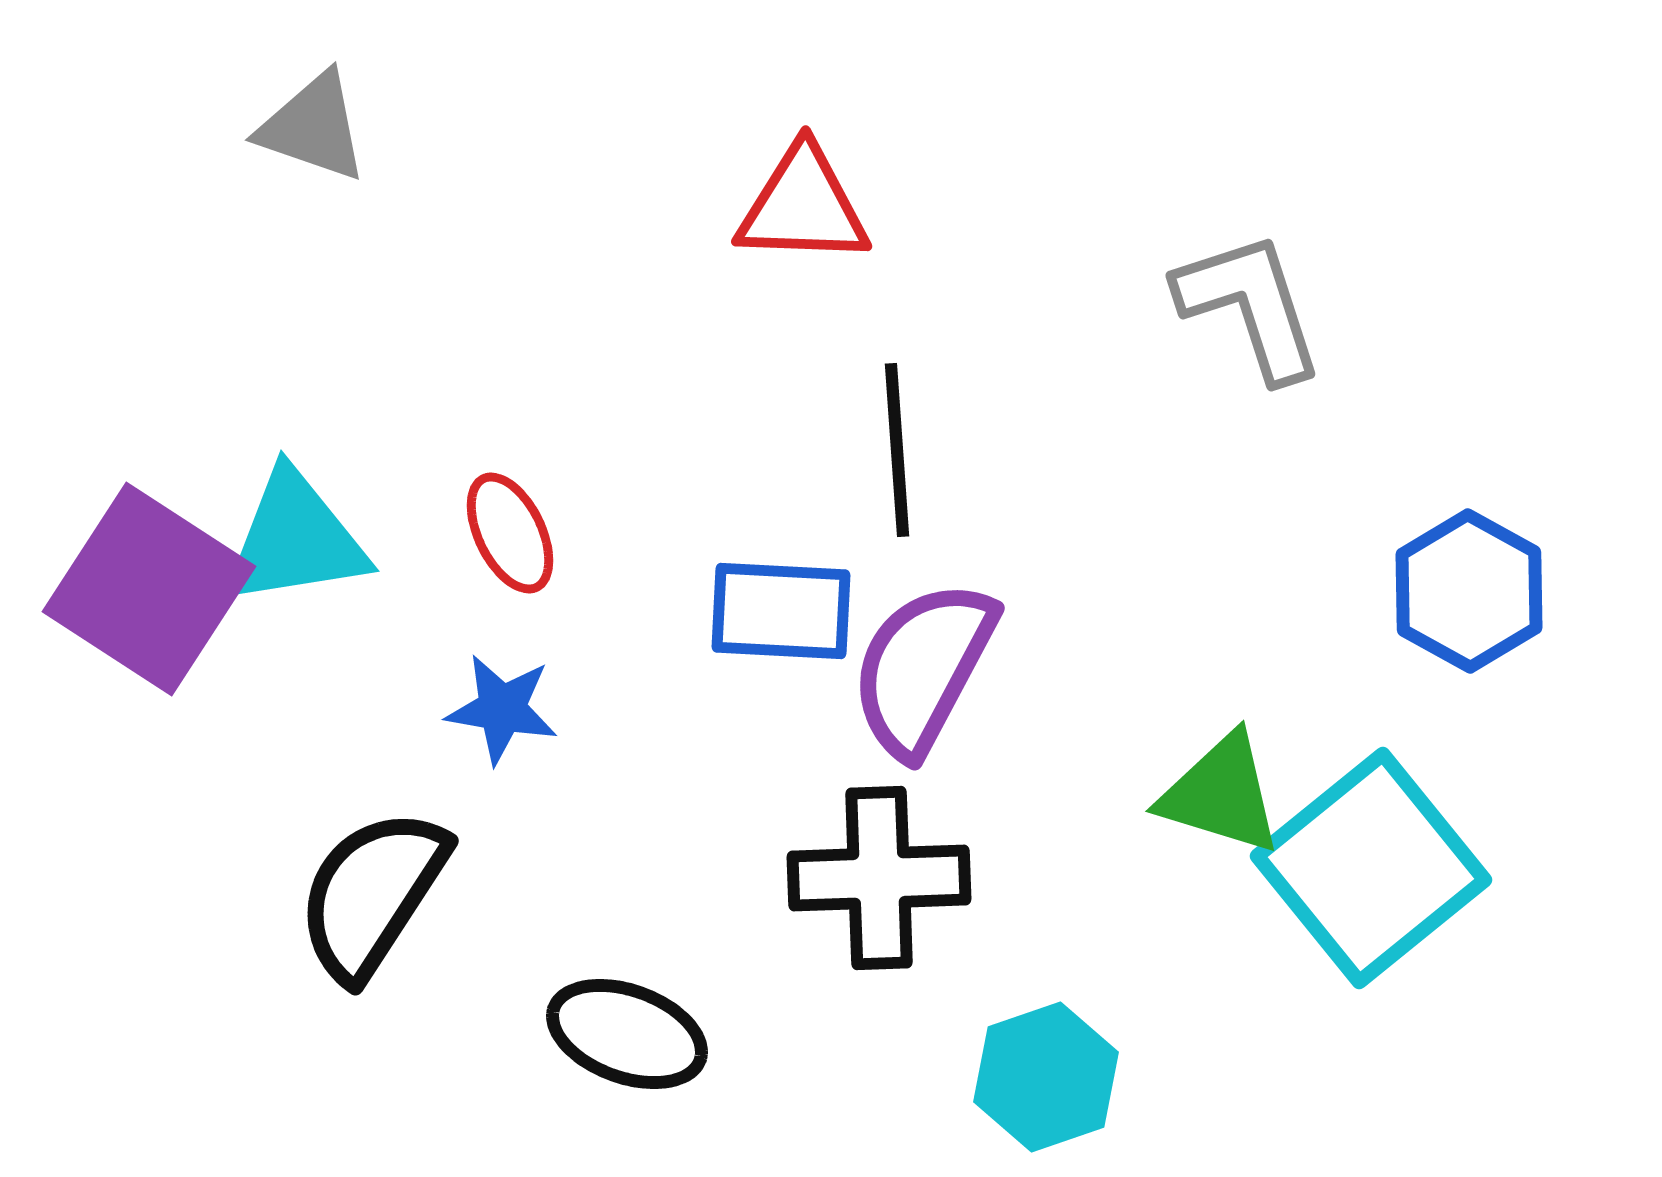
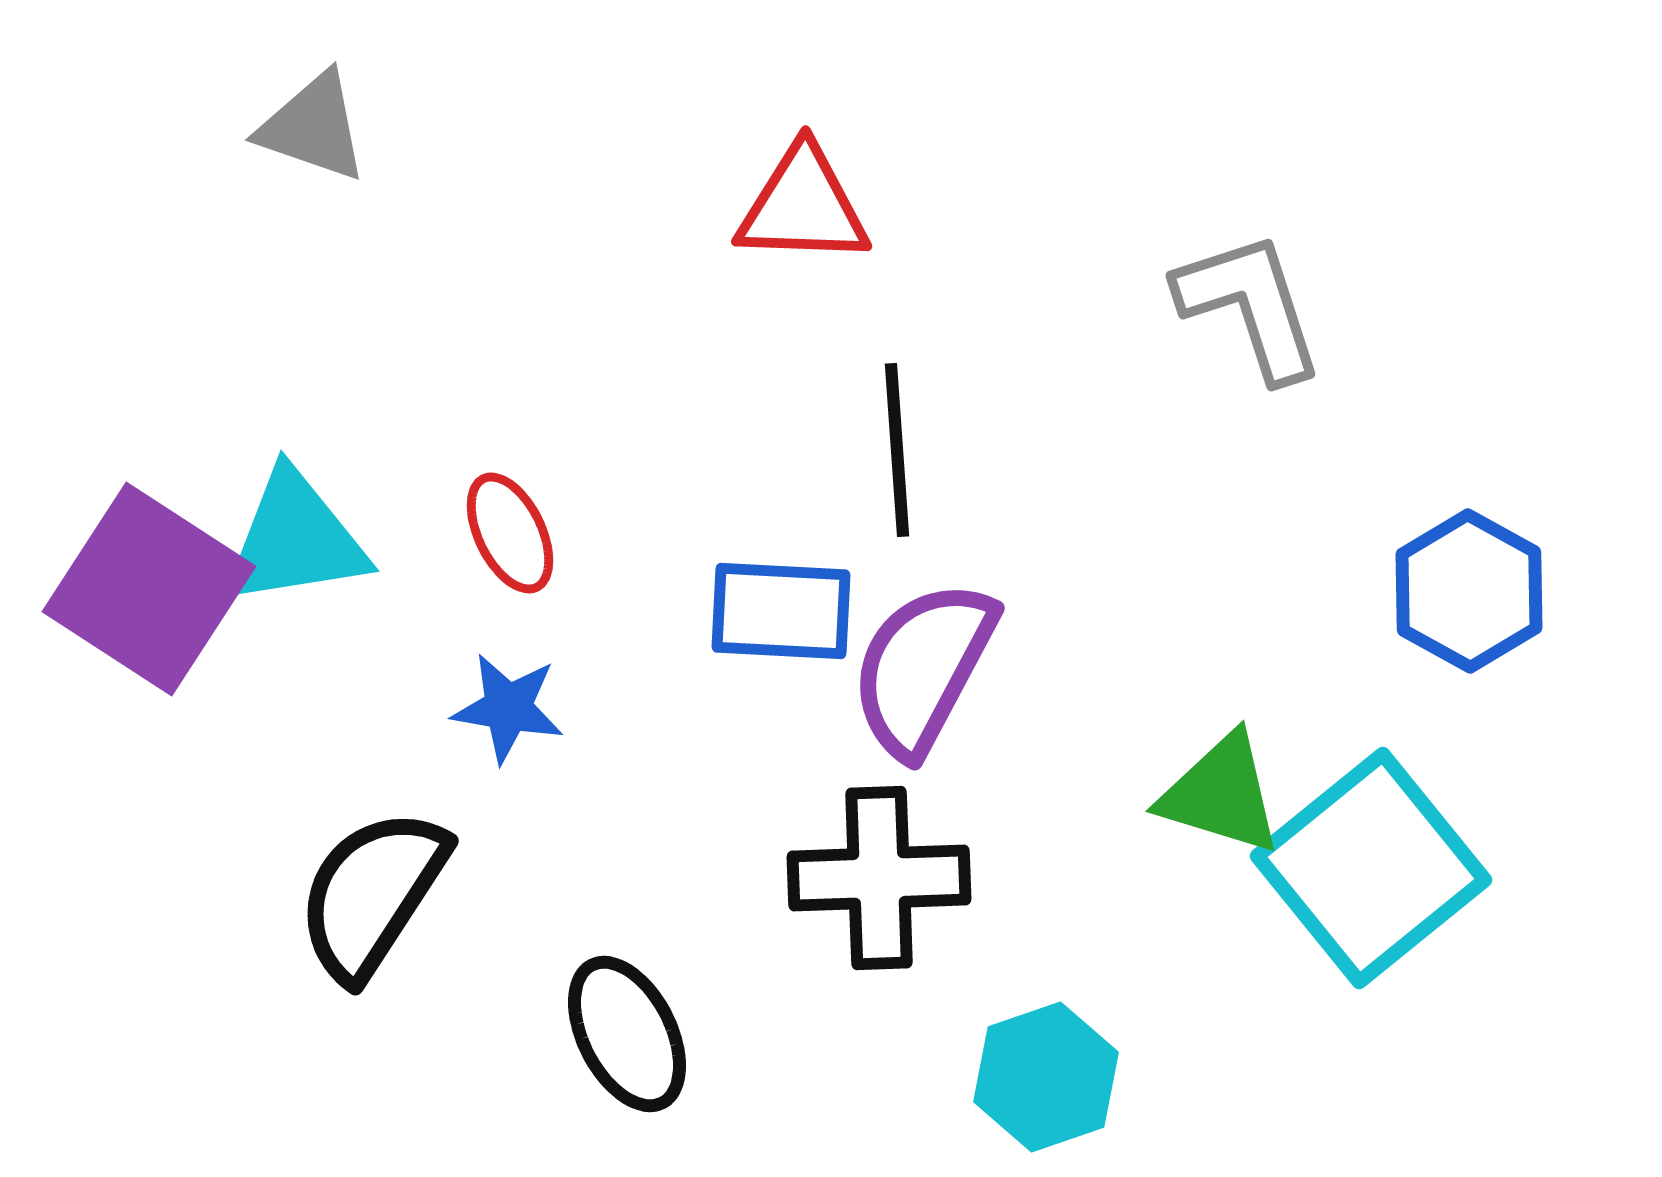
blue star: moved 6 px right, 1 px up
black ellipse: rotated 43 degrees clockwise
